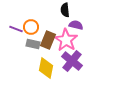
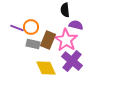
purple line: moved 1 px right, 1 px up
yellow diamond: rotated 35 degrees counterclockwise
